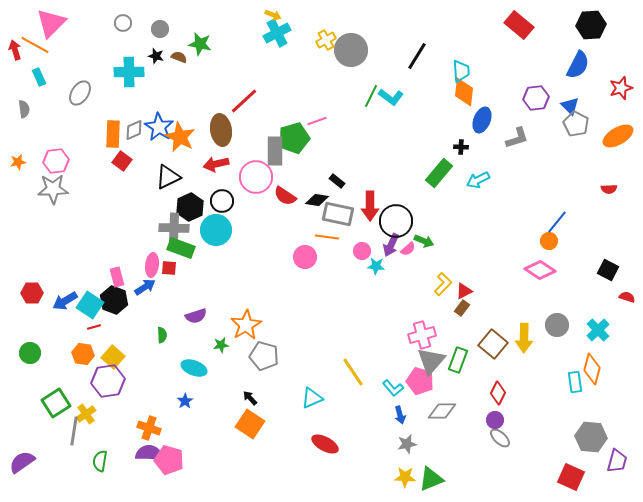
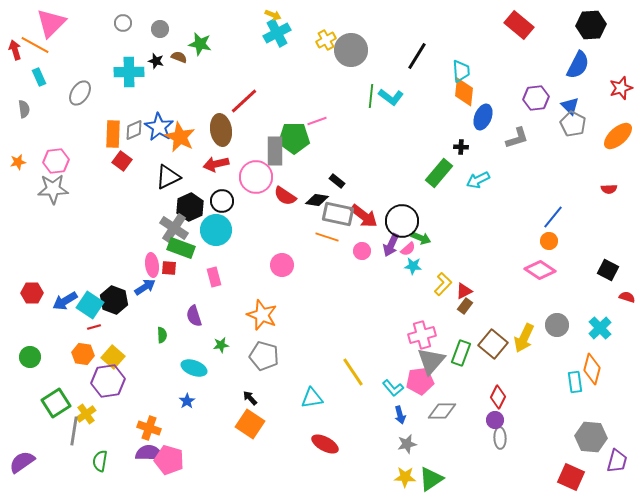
black star at (156, 56): moved 5 px down
green line at (371, 96): rotated 20 degrees counterclockwise
blue ellipse at (482, 120): moved 1 px right, 3 px up
gray pentagon at (576, 124): moved 3 px left
orange ellipse at (618, 136): rotated 12 degrees counterclockwise
green pentagon at (294, 138): rotated 16 degrees clockwise
red arrow at (370, 206): moved 6 px left, 10 px down; rotated 52 degrees counterclockwise
black circle at (396, 221): moved 6 px right
blue line at (557, 222): moved 4 px left, 5 px up
gray cross at (174, 228): rotated 32 degrees clockwise
orange line at (327, 237): rotated 10 degrees clockwise
green arrow at (424, 241): moved 3 px left, 3 px up
pink circle at (305, 257): moved 23 px left, 8 px down
pink ellipse at (152, 265): rotated 15 degrees counterclockwise
cyan star at (376, 266): moved 37 px right
pink rectangle at (117, 277): moved 97 px right
brown rectangle at (462, 308): moved 3 px right, 2 px up
purple semicircle at (196, 316): moved 2 px left; rotated 90 degrees clockwise
orange star at (246, 325): moved 16 px right, 10 px up; rotated 20 degrees counterclockwise
cyan cross at (598, 330): moved 2 px right, 2 px up
yellow arrow at (524, 338): rotated 24 degrees clockwise
green circle at (30, 353): moved 4 px down
green rectangle at (458, 360): moved 3 px right, 7 px up
pink pentagon at (420, 381): rotated 24 degrees counterclockwise
red diamond at (498, 393): moved 4 px down
cyan triangle at (312, 398): rotated 15 degrees clockwise
blue star at (185, 401): moved 2 px right
gray ellipse at (500, 438): rotated 45 degrees clockwise
green triangle at (431, 479): rotated 12 degrees counterclockwise
